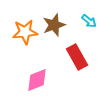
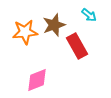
cyan arrow: moved 6 px up
red rectangle: moved 11 px up
